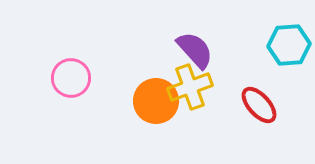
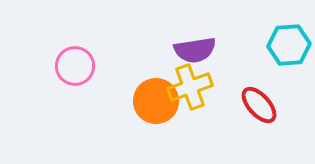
purple semicircle: rotated 123 degrees clockwise
pink circle: moved 4 px right, 12 px up
